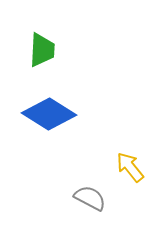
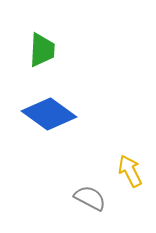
blue diamond: rotated 4 degrees clockwise
yellow arrow: moved 4 px down; rotated 12 degrees clockwise
